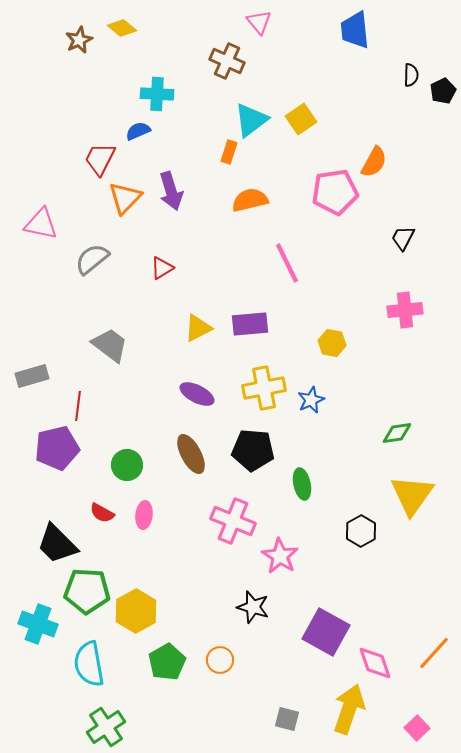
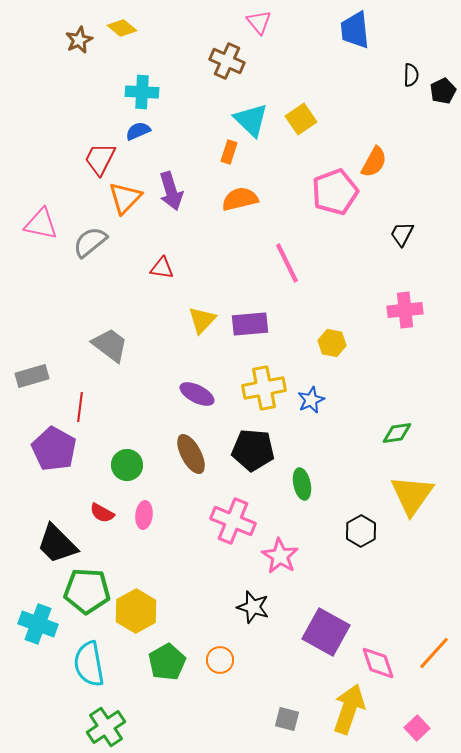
cyan cross at (157, 94): moved 15 px left, 2 px up
cyan triangle at (251, 120): rotated 39 degrees counterclockwise
pink pentagon at (335, 192): rotated 12 degrees counterclockwise
orange semicircle at (250, 200): moved 10 px left, 1 px up
black trapezoid at (403, 238): moved 1 px left, 4 px up
gray semicircle at (92, 259): moved 2 px left, 17 px up
red triangle at (162, 268): rotated 40 degrees clockwise
yellow triangle at (198, 328): moved 4 px right, 8 px up; rotated 20 degrees counterclockwise
red line at (78, 406): moved 2 px right, 1 px down
purple pentagon at (57, 448): moved 3 px left, 1 px down; rotated 30 degrees counterclockwise
pink diamond at (375, 663): moved 3 px right
